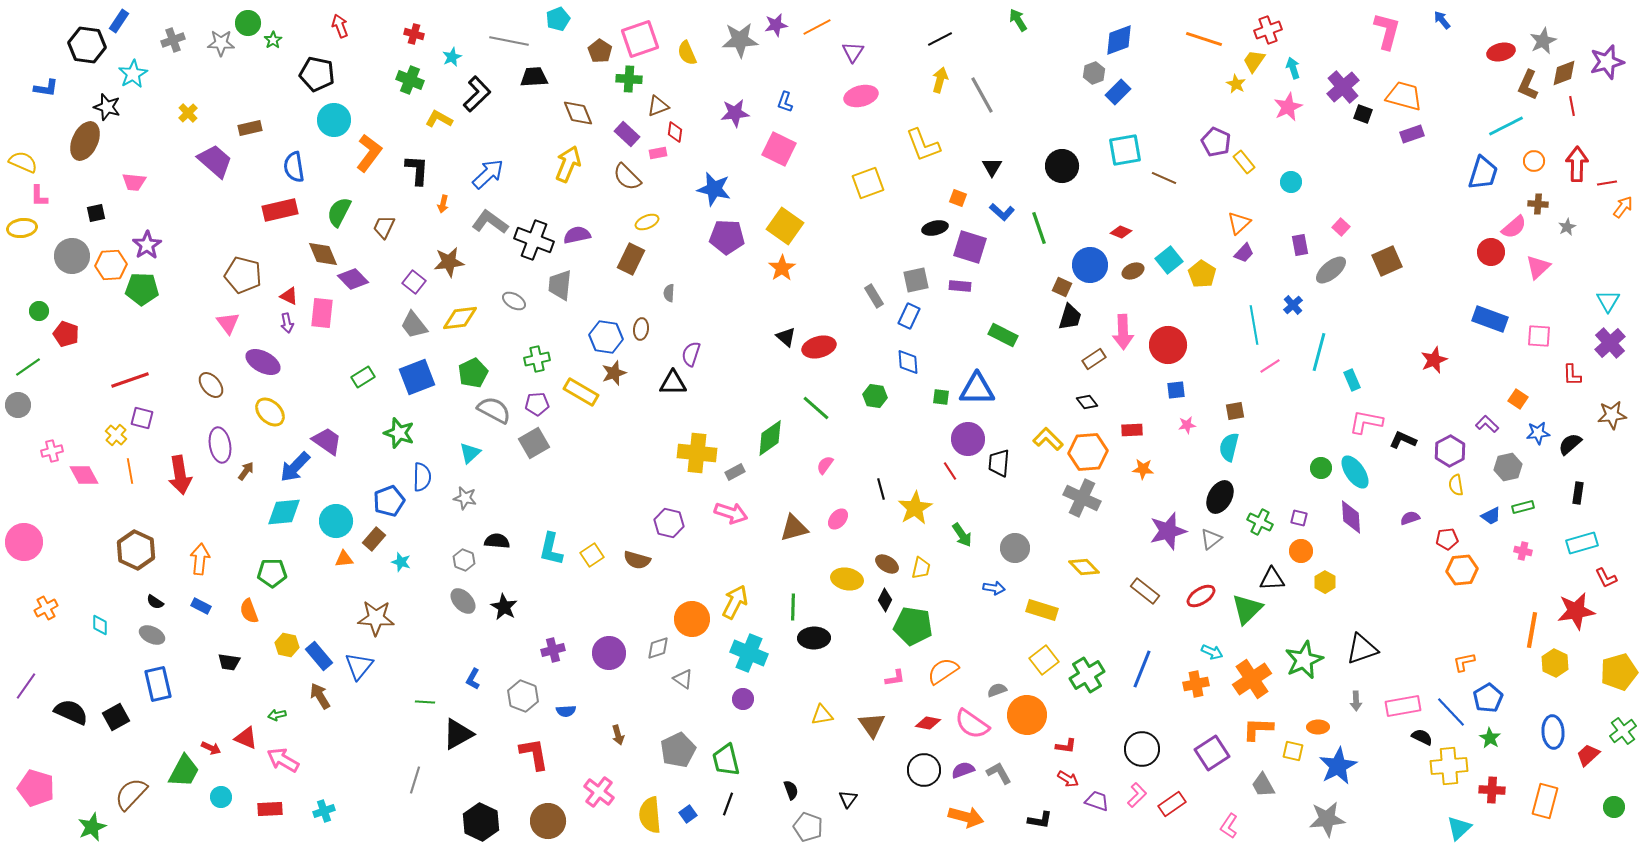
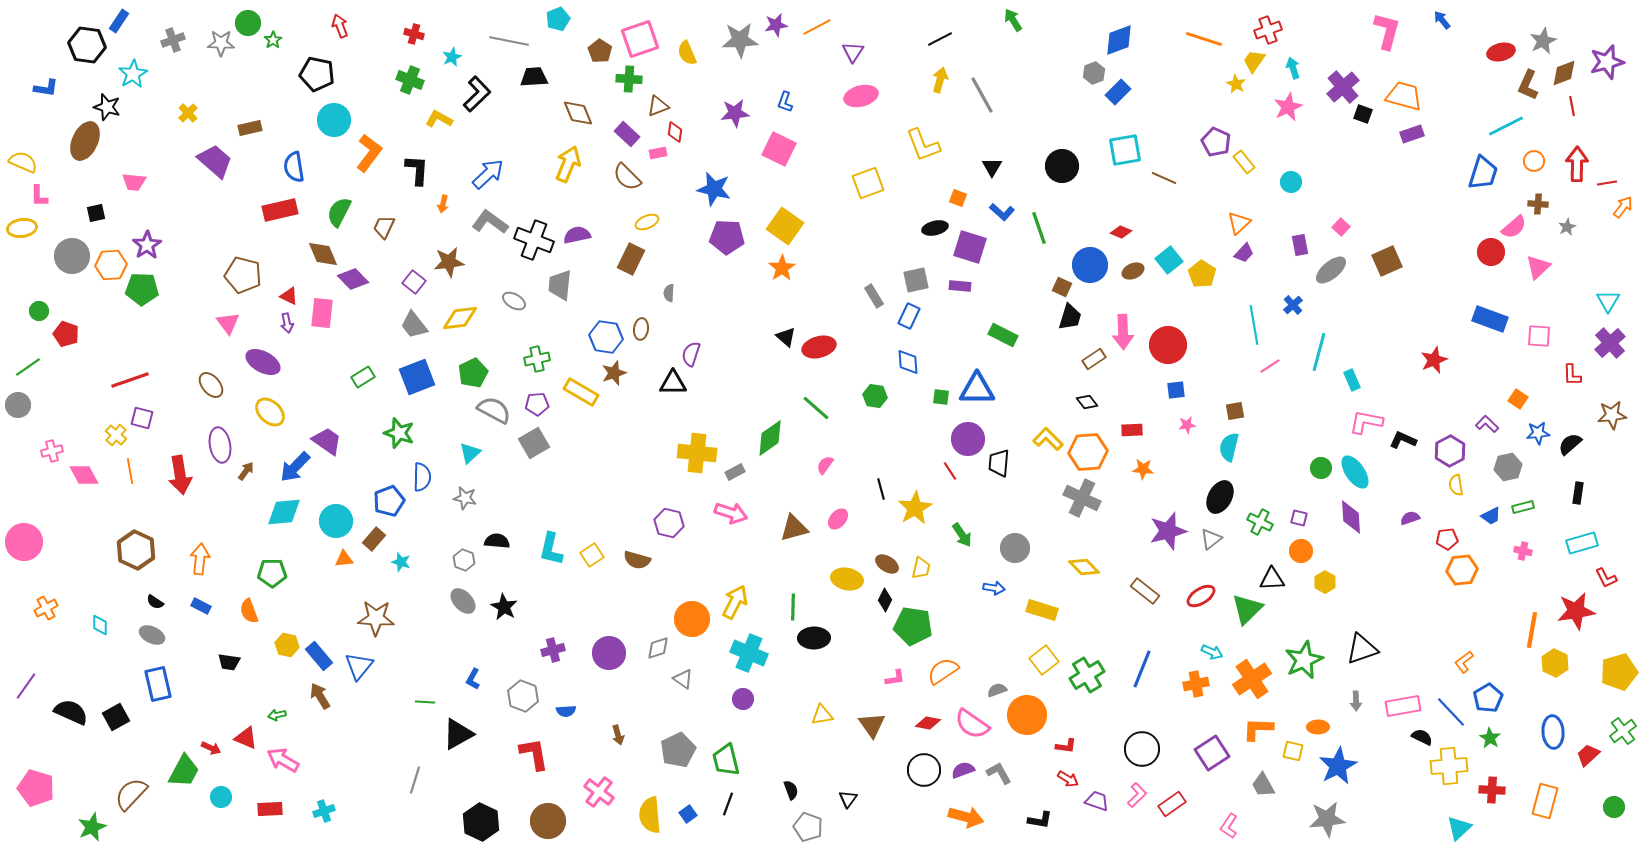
green arrow at (1018, 20): moved 5 px left
orange L-shape at (1464, 662): rotated 25 degrees counterclockwise
